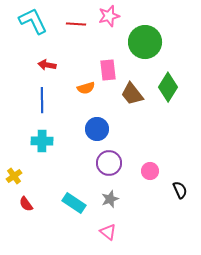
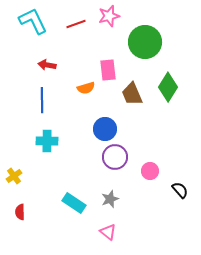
red line: rotated 24 degrees counterclockwise
brown trapezoid: rotated 15 degrees clockwise
blue circle: moved 8 px right
cyan cross: moved 5 px right
purple circle: moved 6 px right, 6 px up
black semicircle: rotated 18 degrees counterclockwise
red semicircle: moved 6 px left, 8 px down; rotated 35 degrees clockwise
